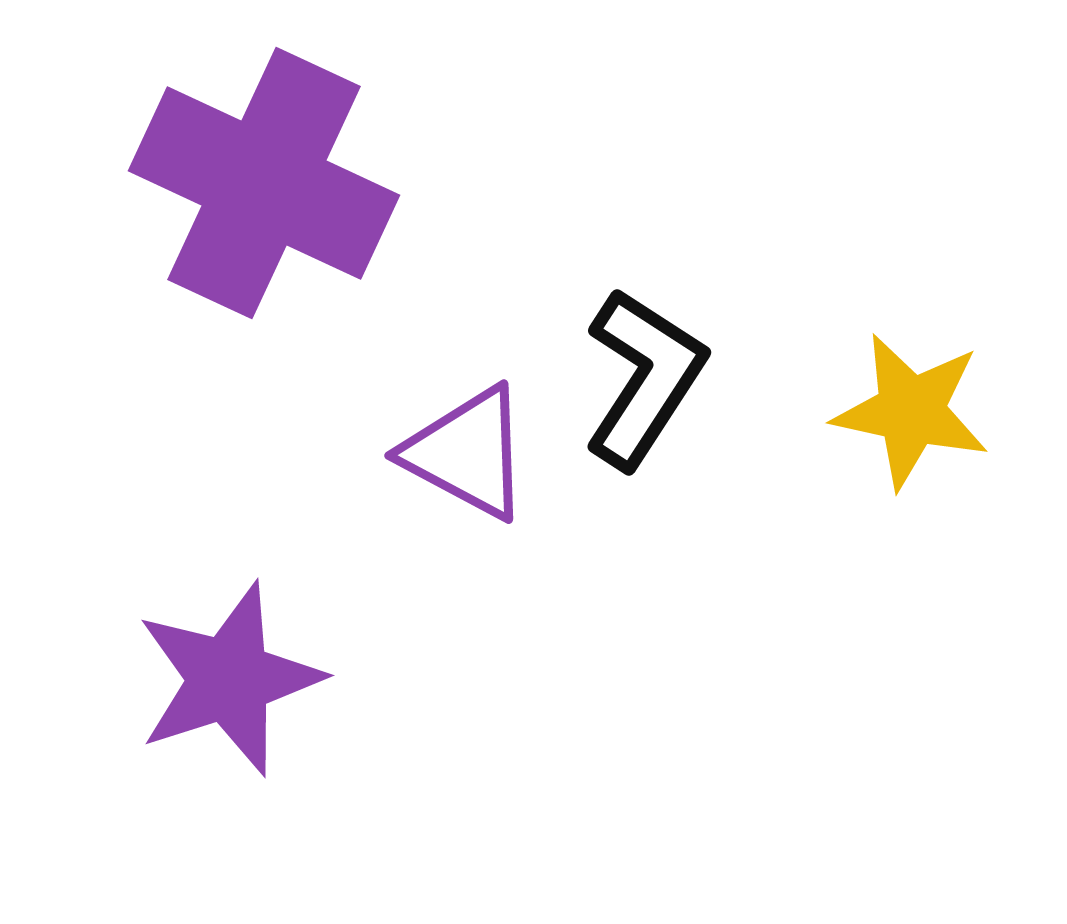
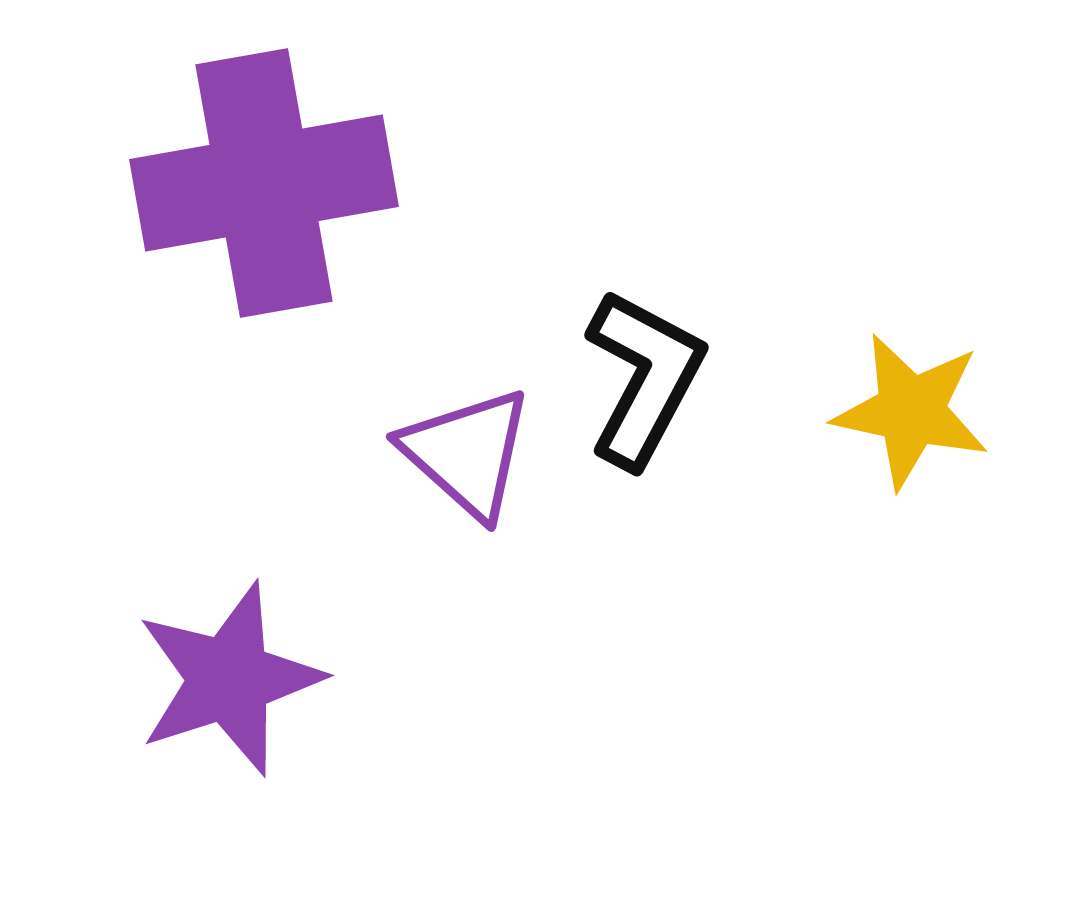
purple cross: rotated 35 degrees counterclockwise
black L-shape: rotated 5 degrees counterclockwise
purple triangle: rotated 14 degrees clockwise
